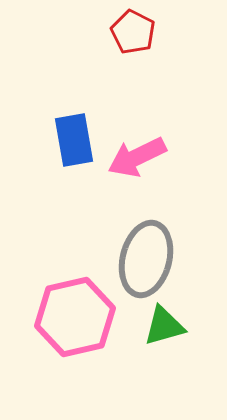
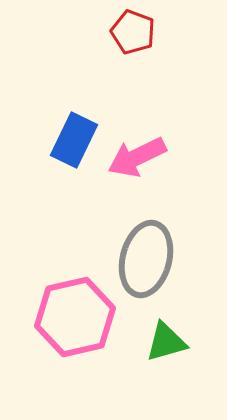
red pentagon: rotated 6 degrees counterclockwise
blue rectangle: rotated 36 degrees clockwise
green triangle: moved 2 px right, 16 px down
